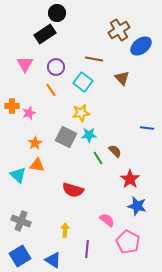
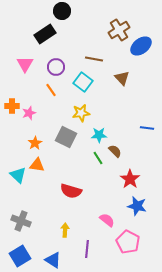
black circle: moved 5 px right, 2 px up
cyan star: moved 10 px right
red semicircle: moved 2 px left, 1 px down
